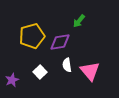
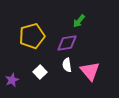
purple diamond: moved 7 px right, 1 px down
